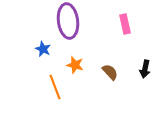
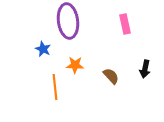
orange star: rotated 12 degrees counterclockwise
brown semicircle: moved 1 px right, 4 px down
orange line: rotated 15 degrees clockwise
